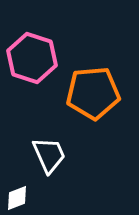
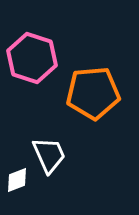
white diamond: moved 18 px up
